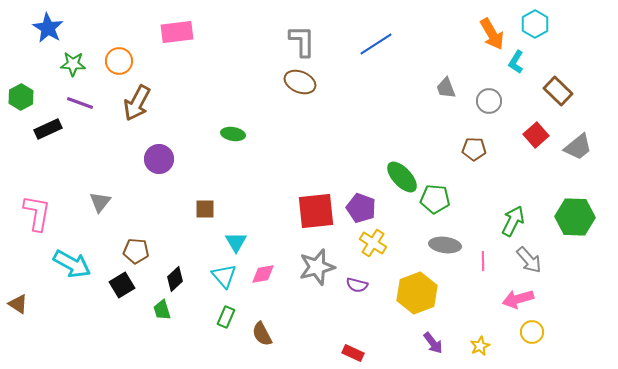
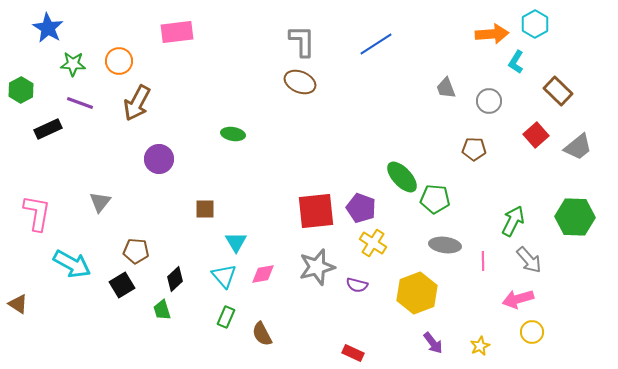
orange arrow at (492, 34): rotated 64 degrees counterclockwise
green hexagon at (21, 97): moved 7 px up
